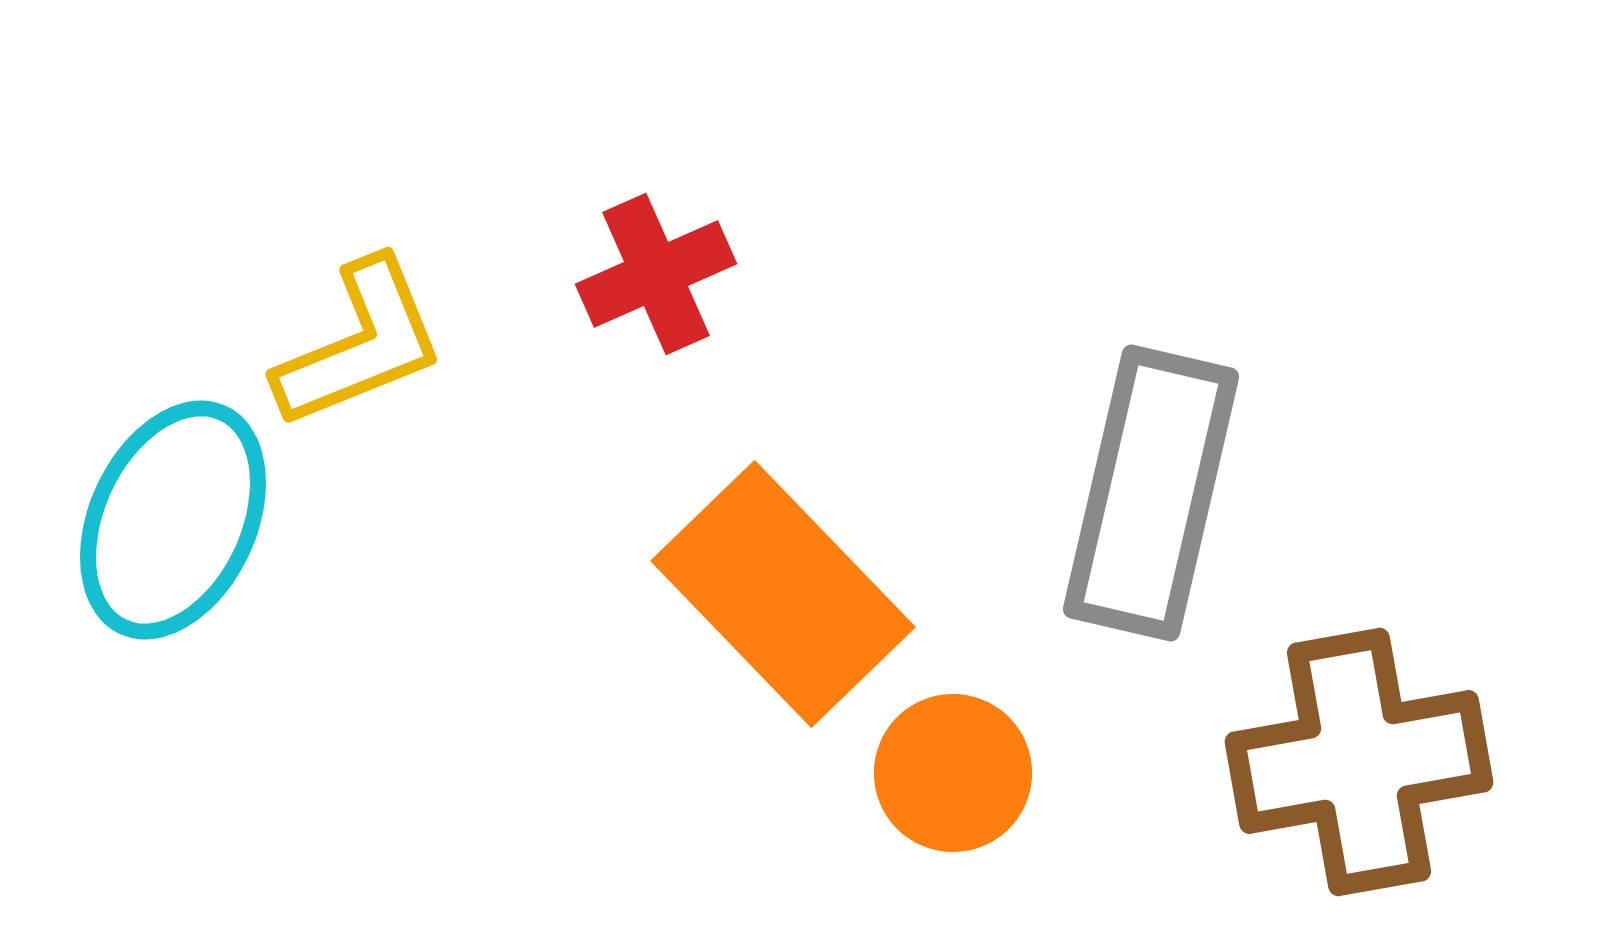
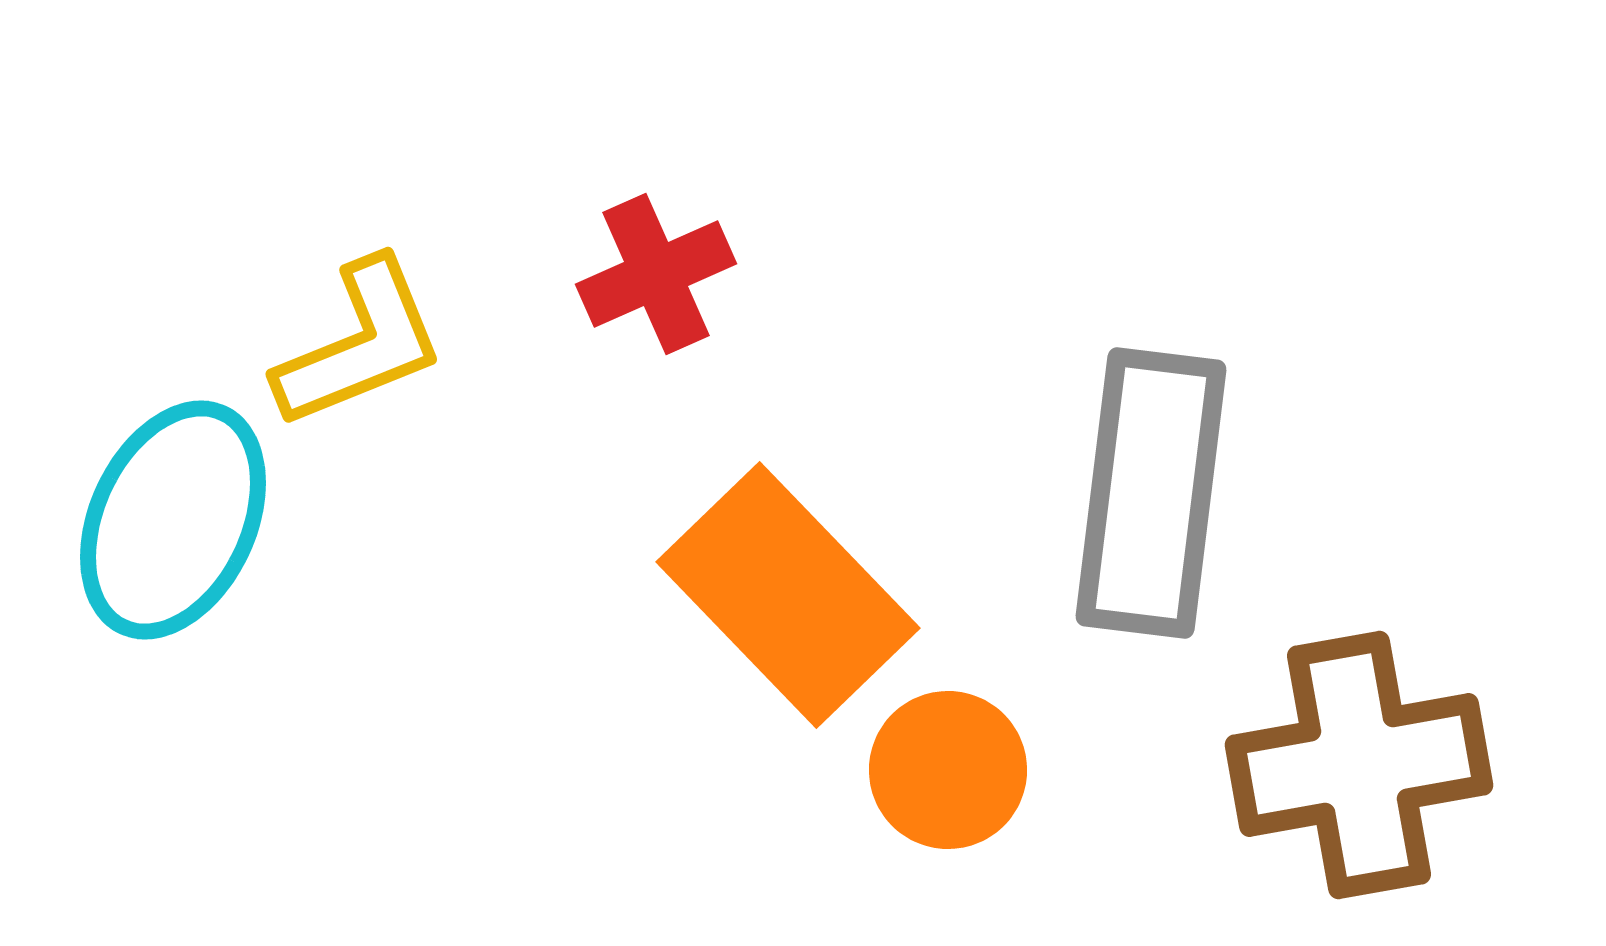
gray rectangle: rotated 6 degrees counterclockwise
orange rectangle: moved 5 px right, 1 px down
brown cross: moved 3 px down
orange circle: moved 5 px left, 3 px up
